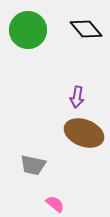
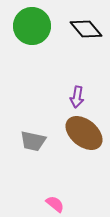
green circle: moved 4 px right, 4 px up
brown ellipse: rotated 18 degrees clockwise
gray trapezoid: moved 24 px up
